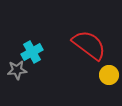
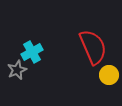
red semicircle: moved 4 px right, 2 px down; rotated 30 degrees clockwise
gray star: rotated 18 degrees counterclockwise
